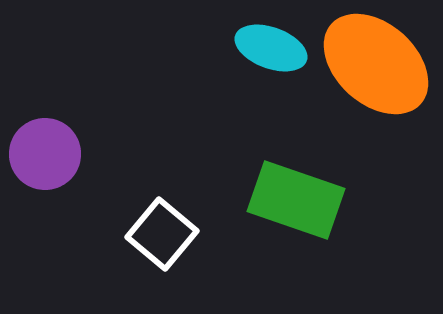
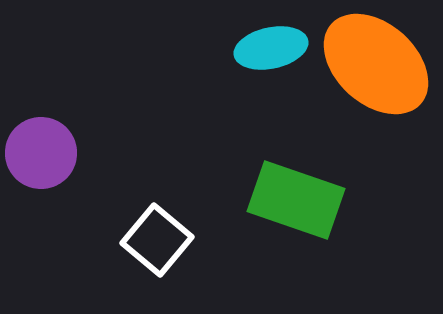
cyan ellipse: rotated 32 degrees counterclockwise
purple circle: moved 4 px left, 1 px up
white square: moved 5 px left, 6 px down
